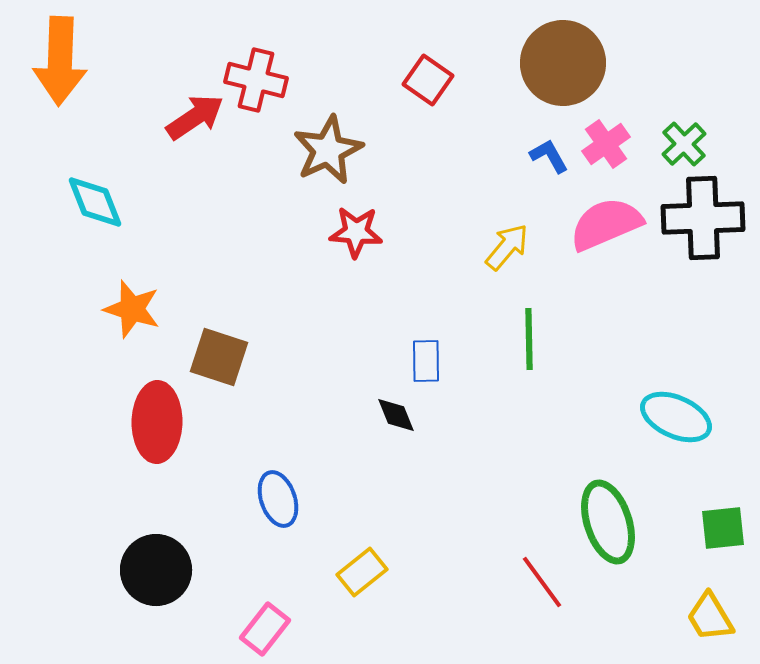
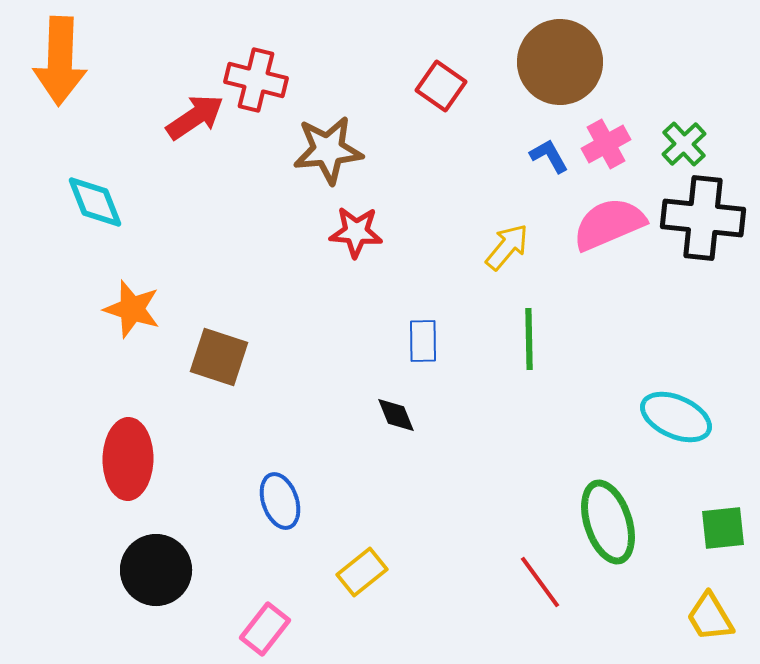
brown circle: moved 3 px left, 1 px up
red square: moved 13 px right, 6 px down
pink cross: rotated 6 degrees clockwise
brown star: rotated 20 degrees clockwise
black cross: rotated 8 degrees clockwise
pink semicircle: moved 3 px right
blue rectangle: moved 3 px left, 20 px up
red ellipse: moved 29 px left, 37 px down
blue ellipse: moved 2 px right, 2 px down
red line: moved 2 px left
